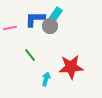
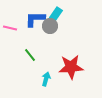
pink line: rotated 24 degrees clockwise
